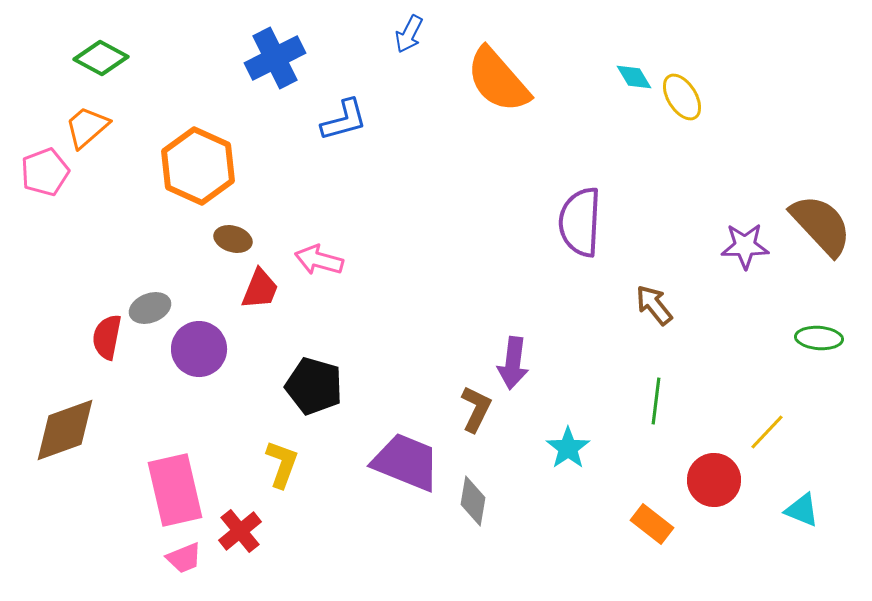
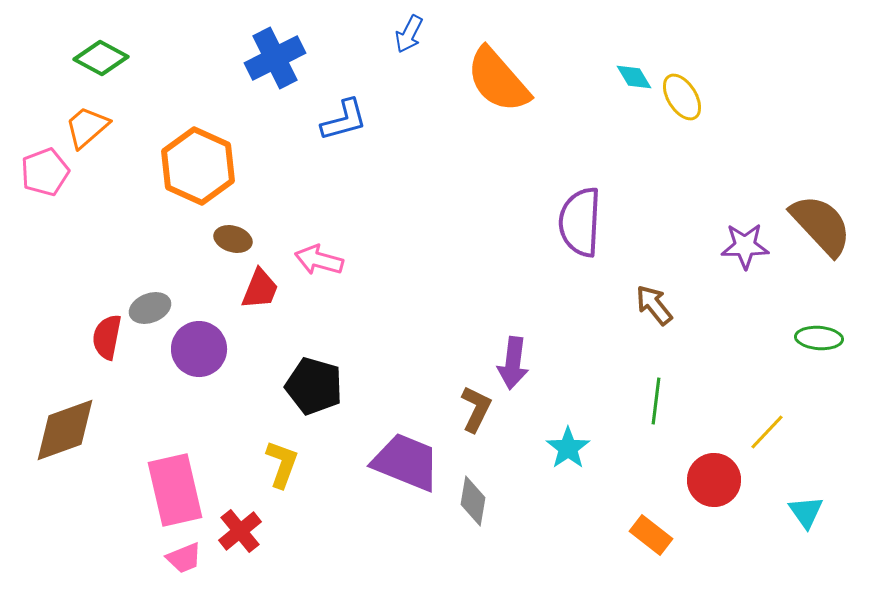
cyan triangle: moved 4 px right, 2 px down; rotated 33 degrees clockwise
orange rectangle: moved 1 px left, 11 px down
